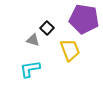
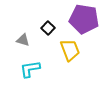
black square: moved 1 px right
gray triangle: moved 10 px left
